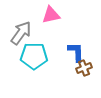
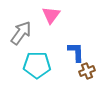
pink triangle: rotated 42 degrees counterclockwise
cyan pentagon: moved 3 px right, 9 px down
brown cross: moved 3 px right, 3 px down
